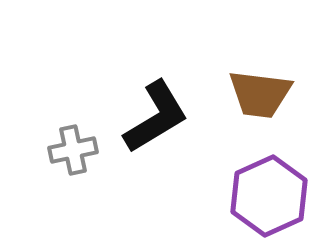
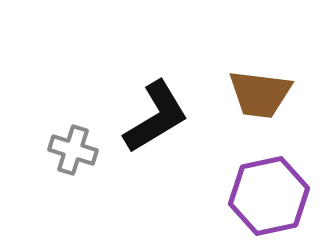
gray cross: rotated 30 degrees clockwise
purple hexagon: rotated 12 degrees clockwise
